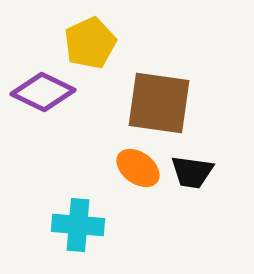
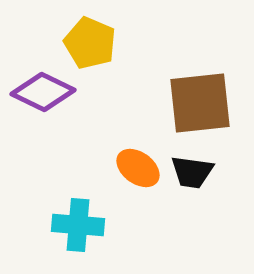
yellow pentagon: rotated 24 degrees counterclockwise
brown square: moved 41 px right; rotated 14 degrees counterclockwise
